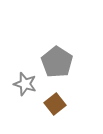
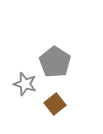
gray pentagon: moved 2 px left
